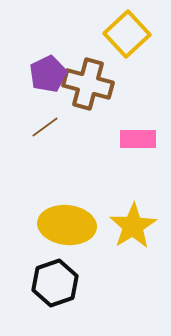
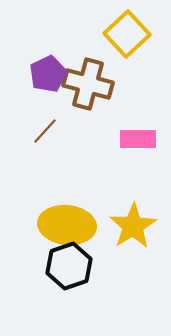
brown line: moved 4 px down; rotated 12 degrees counterclockwise
black hexagon: moved 14 px right, 17 px up
